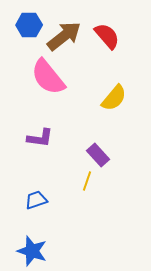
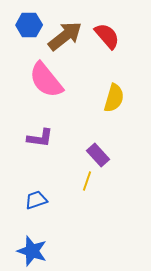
brown arrow: moved 1 px right
pink semicircle: moved 2 px left, 3 px down
yellow semicircle: rotated 24 degrees counterclockwise
